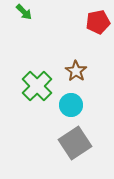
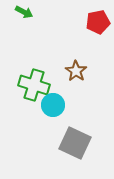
green arrow: rotated 18 degrees counterclockwise
green cross: moved 3 px left, 1 px up; rotated 28 degrees counterclockwise
cyan circle: moved 18 px left
gray square: rotated 32 degrees counterclockwise
